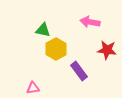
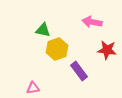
pink arrow: moved 2 px right
yellow hexagon: moved 1 px right; rotated 10 degrees clockwise
